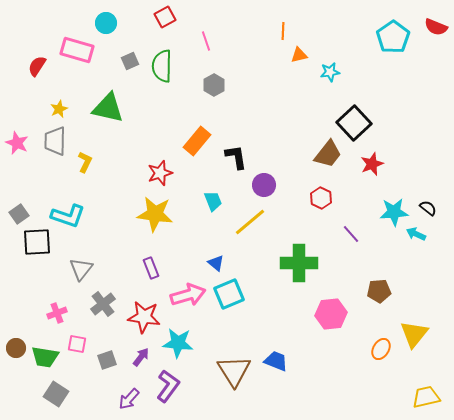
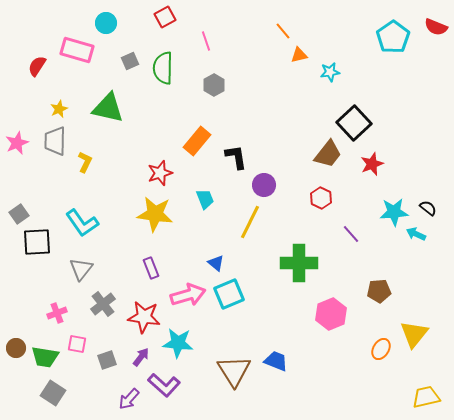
orange line at (283, 31): rotated 42 degrees counterclockwise
green semicircle at (162, 66): moved 1 px right, 2 px down
pink star at (17, 143): rotated 25 degrees clockwise
cyan trapezoid at (213, 201): moved 8 px left, 2 px up
cyan L-shape at (68, 216): moved 14 px right, 7 px down; rotated 36 degrees clockwise
yellow line at (250, 222): rotated 24 degrees counterclockwise
pink hexagon at (331, 314): rotated 16 degrees counterclockwise
purple L-shape at (168, 386): moved 4 px left, 1 px up; rotated 96 degrees clockwise
gray square at (56, 394): moved 3 px left, 1 px up
